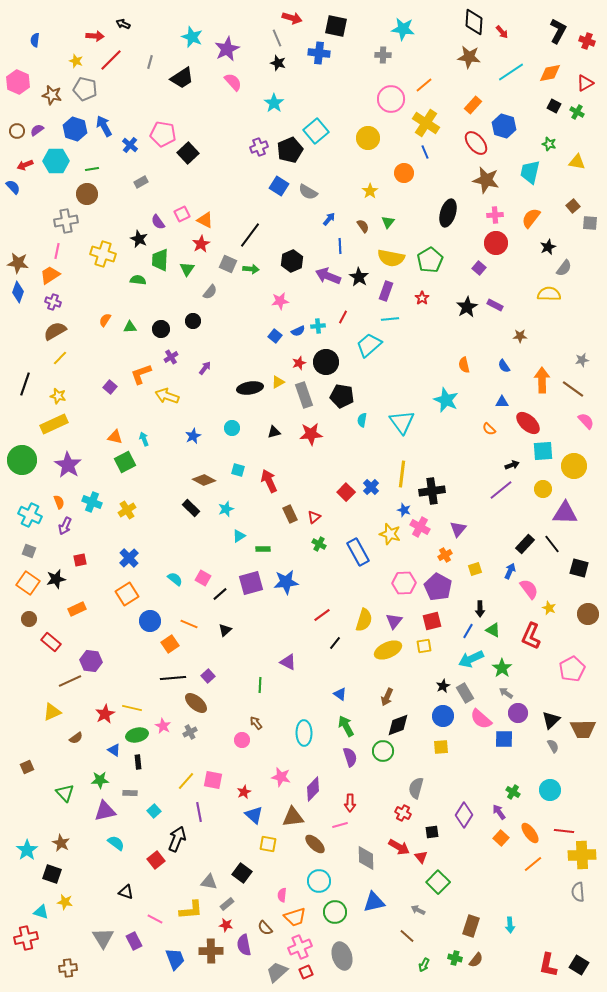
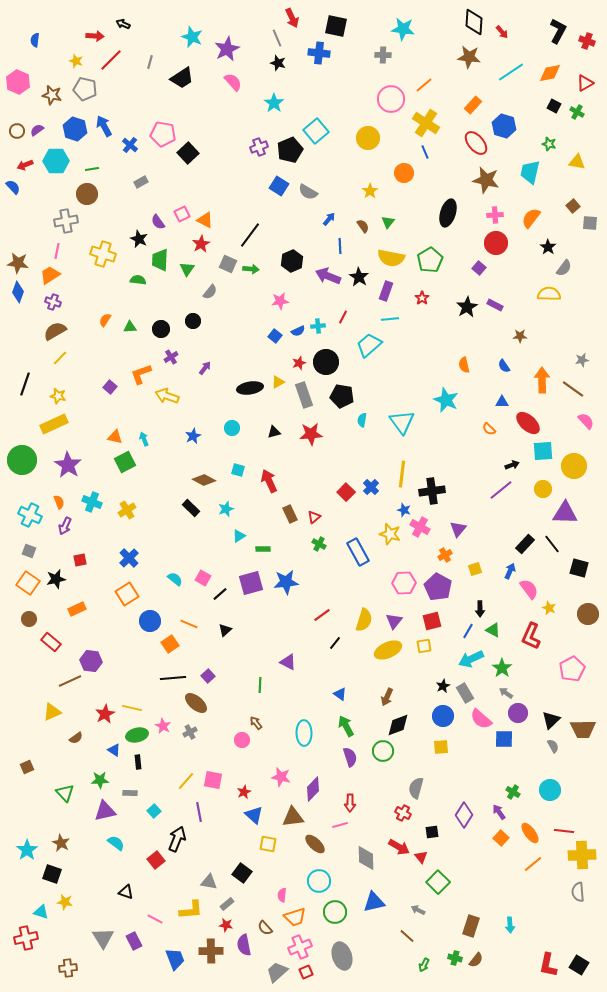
red arrow at (292, 18): rotated 48 degrees clockwise
black star at (548, 247): rotated 14 degrees counterclockwise
